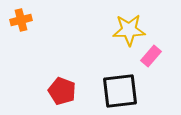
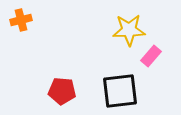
red pentagon: rotated 16 degrees counterclockwise
